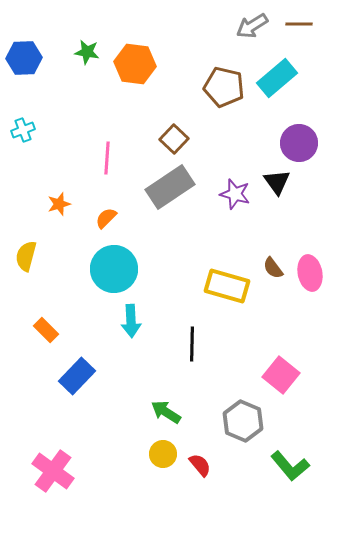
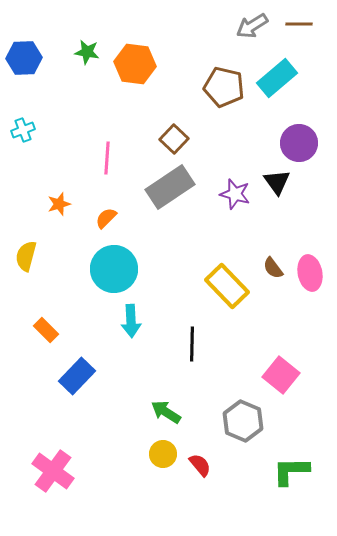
yellow rectangle: rotated 30 degrees clockwise
green L-shape: moved 1 px right, 5 px down; rotated 129 degrees clockwise
